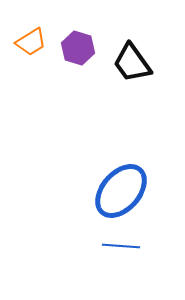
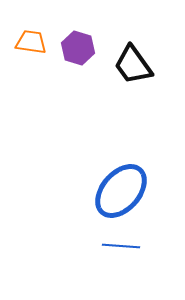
orange trapezoid: rotated 140 degrees counterclockwise
black trapezoid: moved 1 px right, 2 px down
